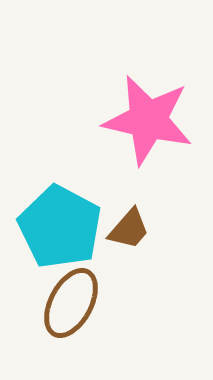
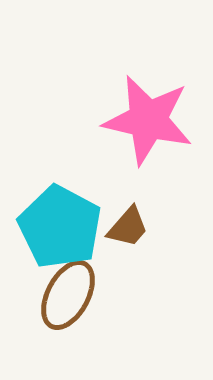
brown trapezoid: moved 1 px left, 2 px up
brown ellipse: moved 3 px left, 8 px up
